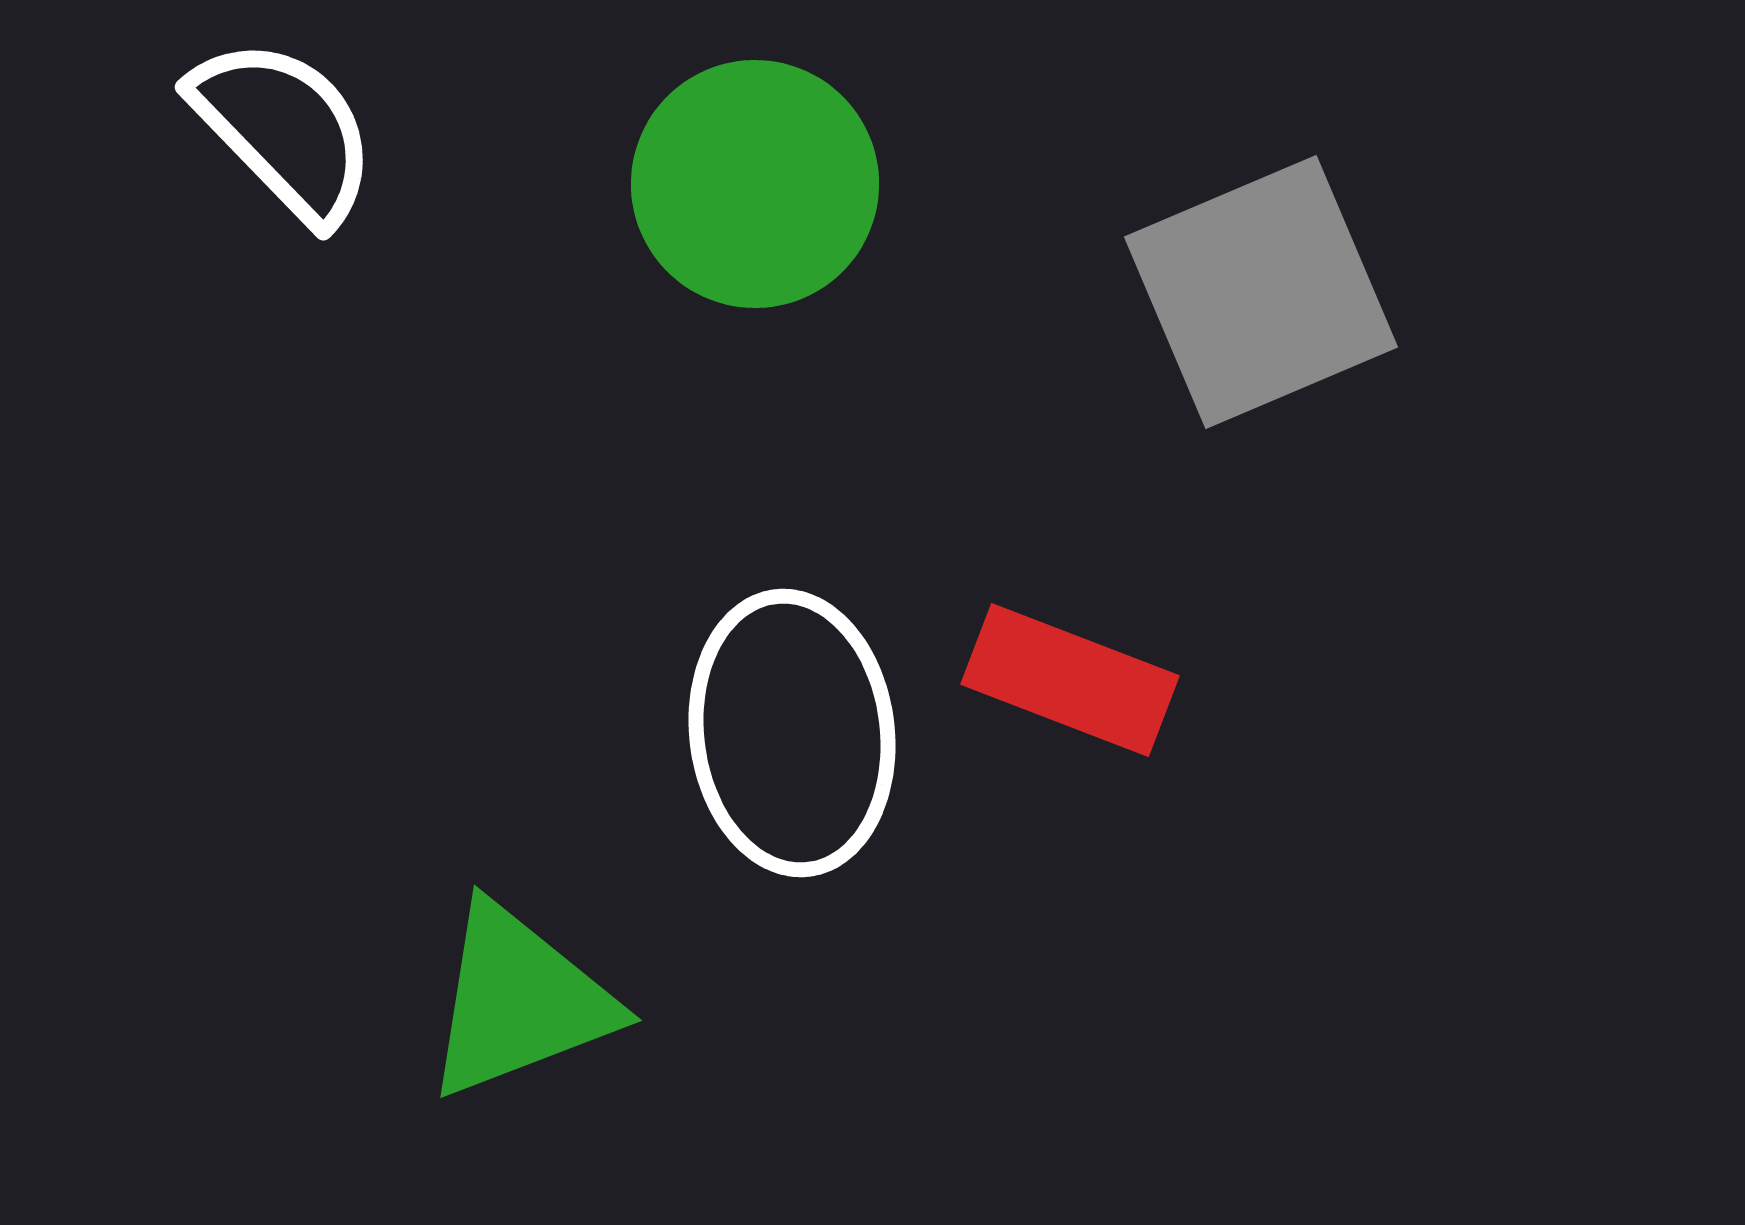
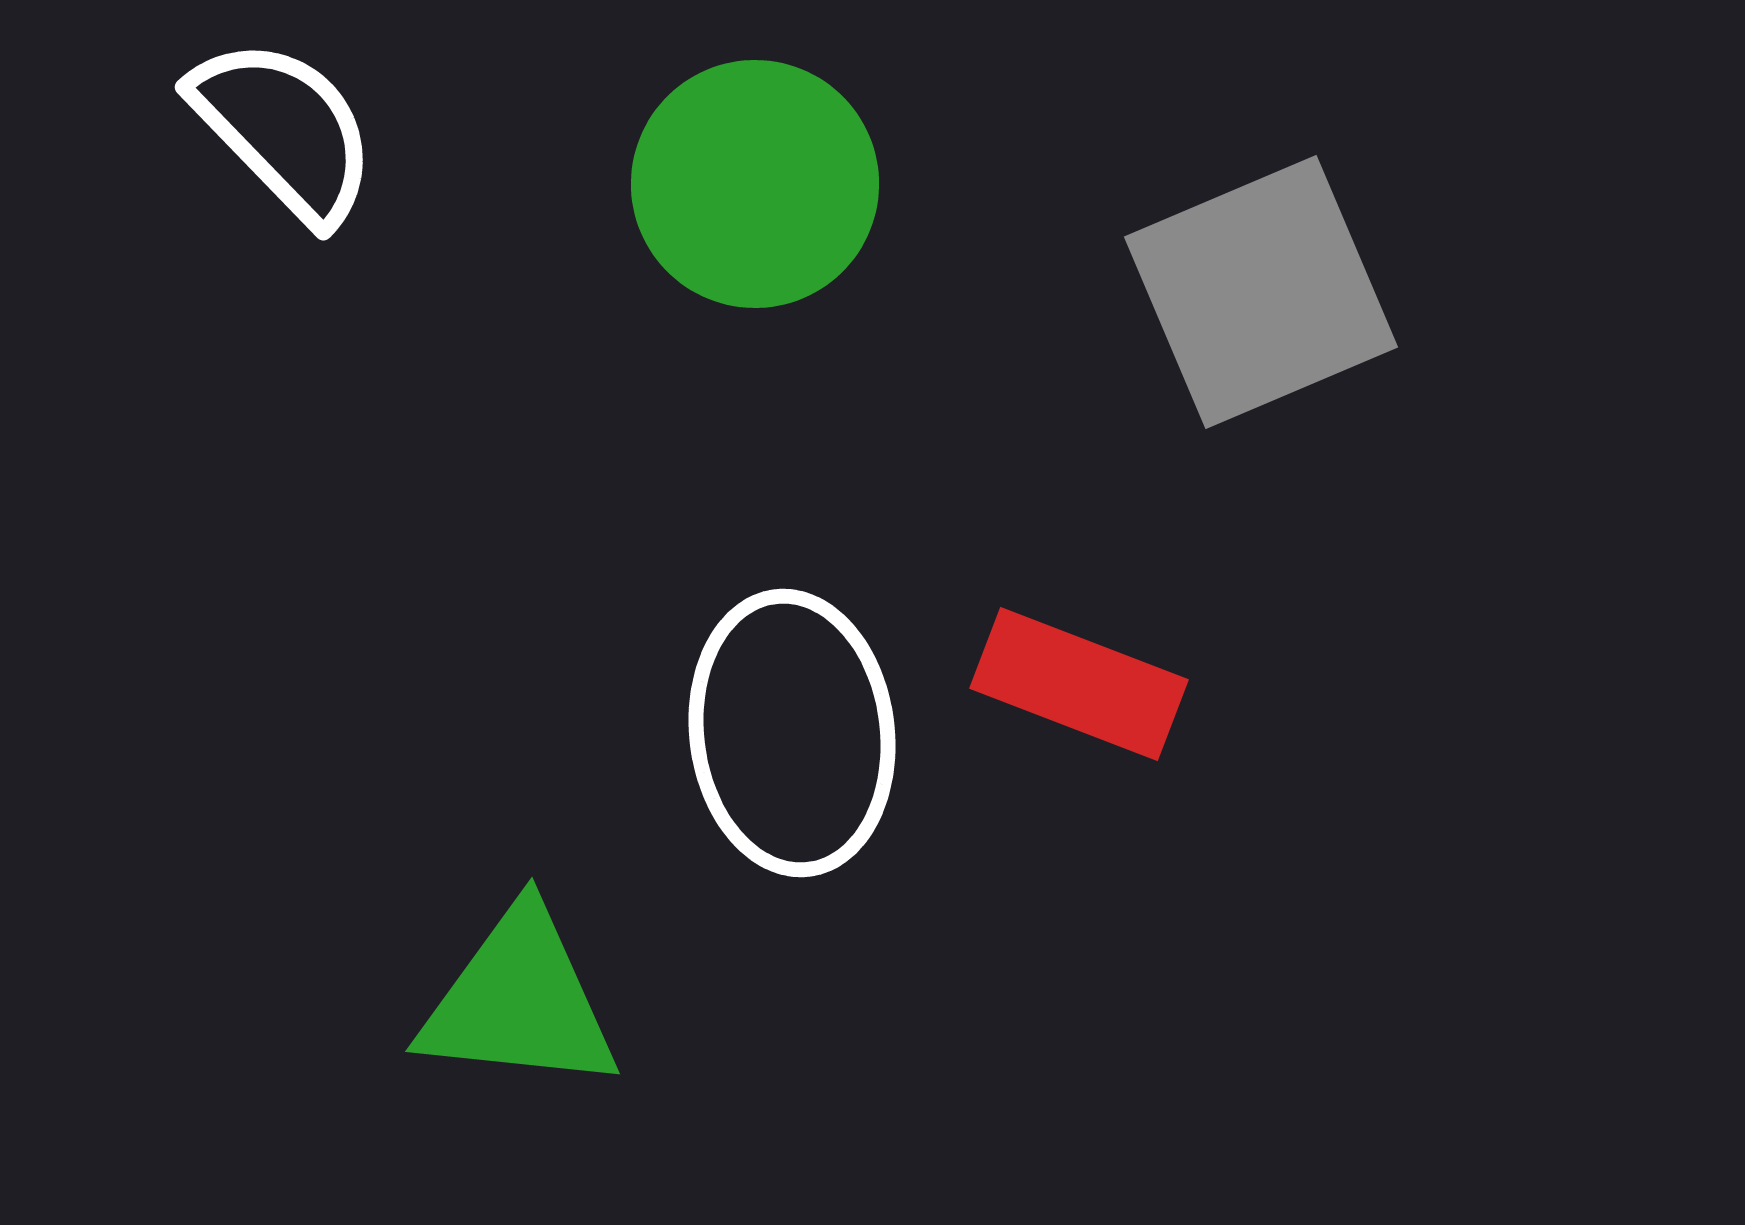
red rectangle: moved 9 px right, 4 px down
green triangle: rotated 27 degrees clockwise
